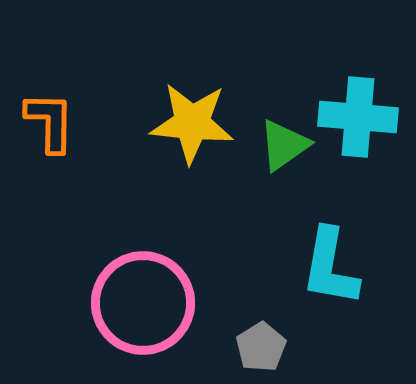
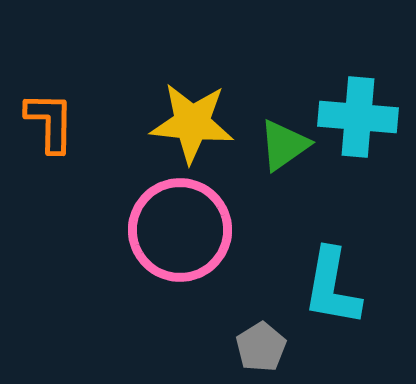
cyan L-shape: moved 2 px right, 20 px down
pink circle: moved 37 px right, 73 px up
